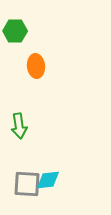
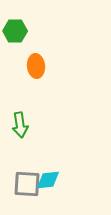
green arrow: moved 1 px right, 1 px up
